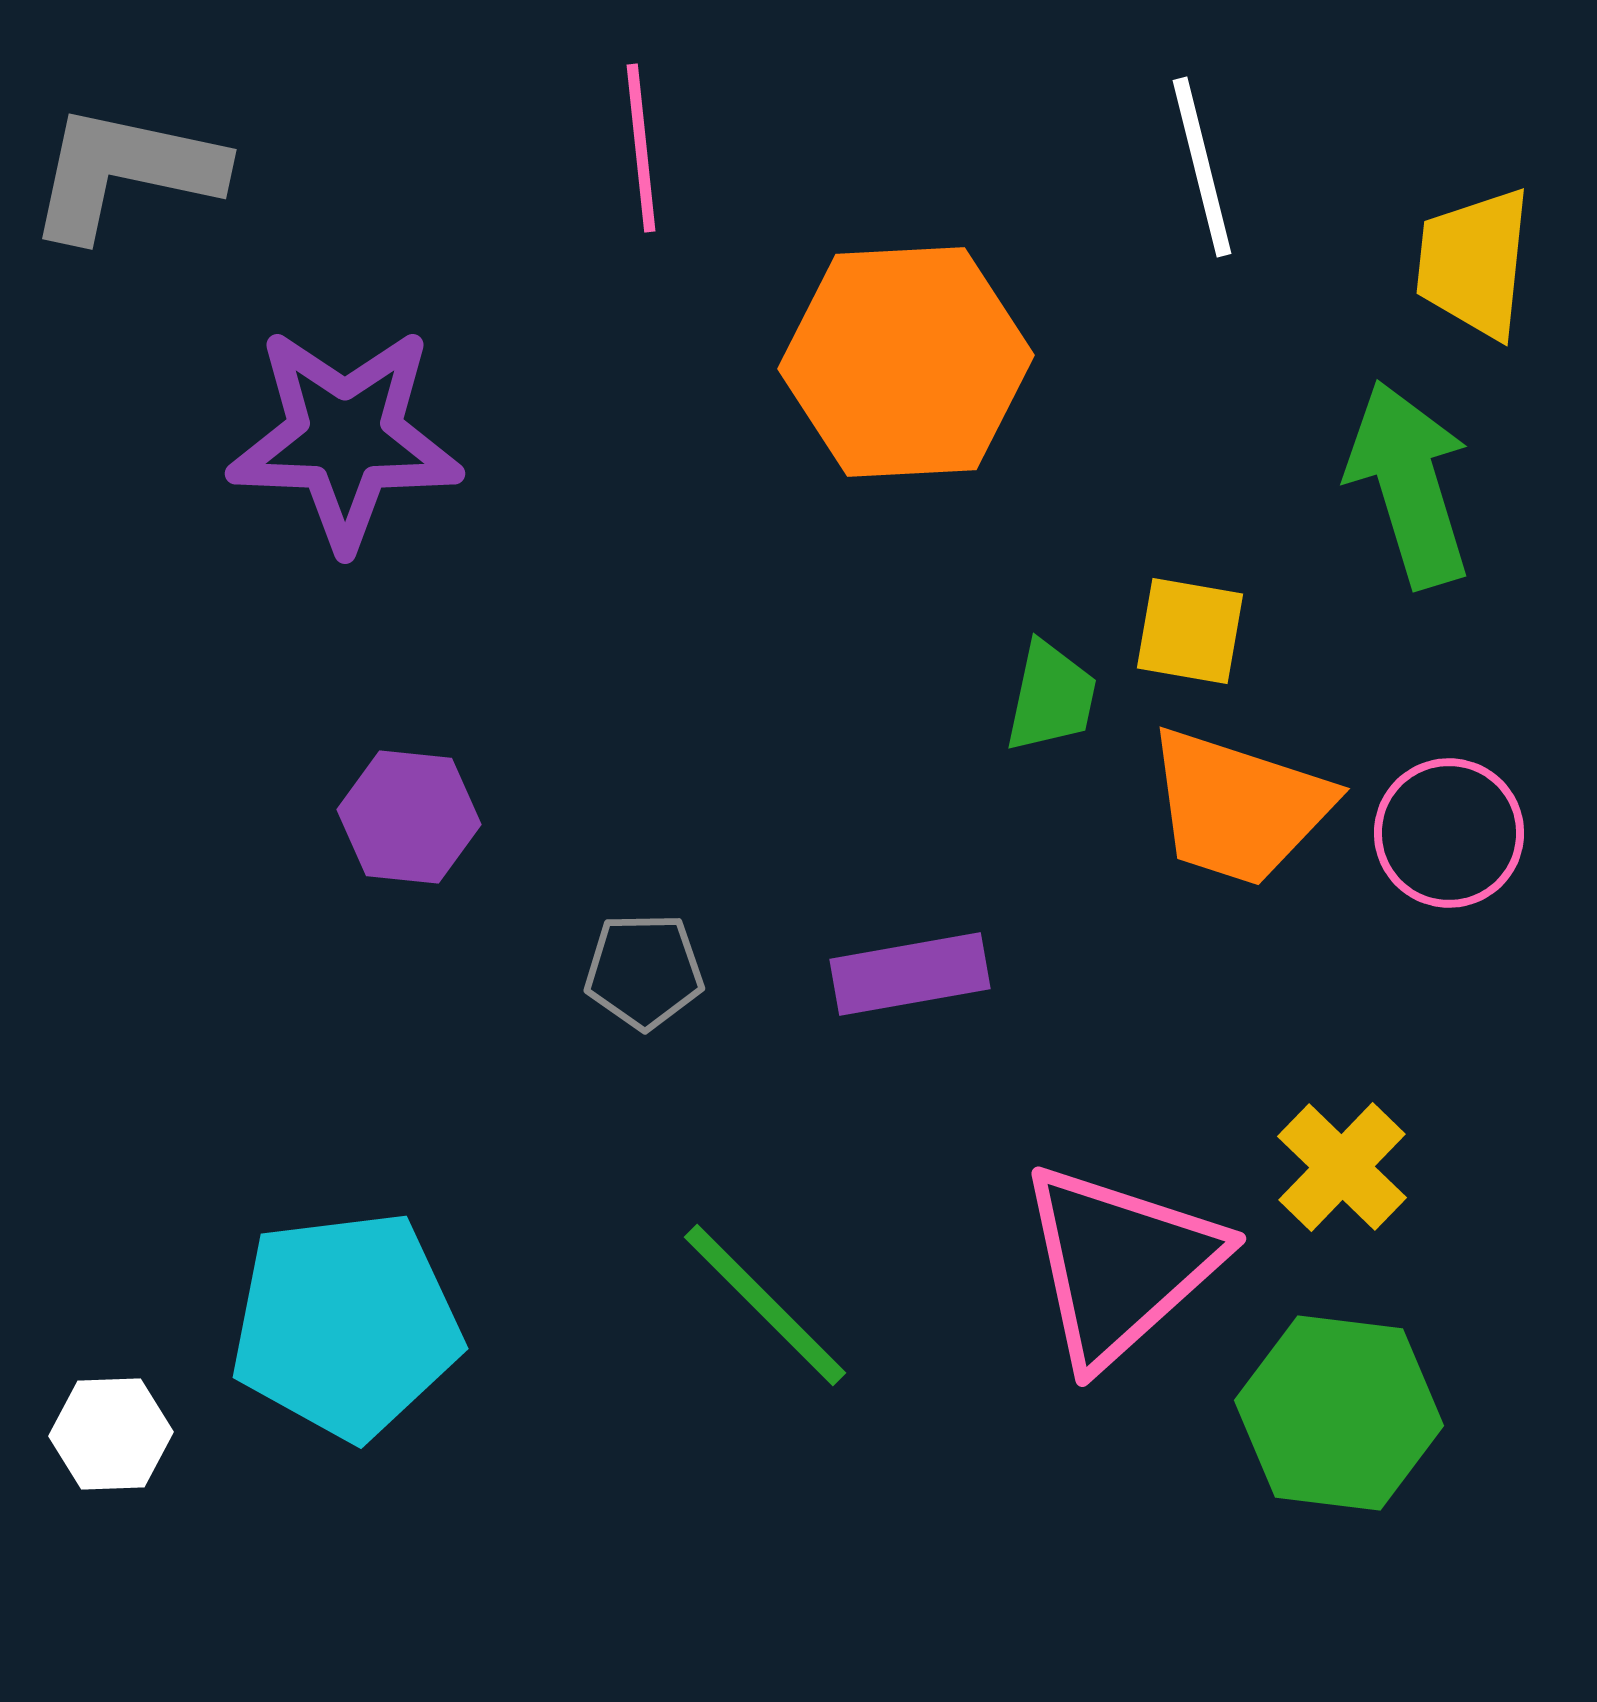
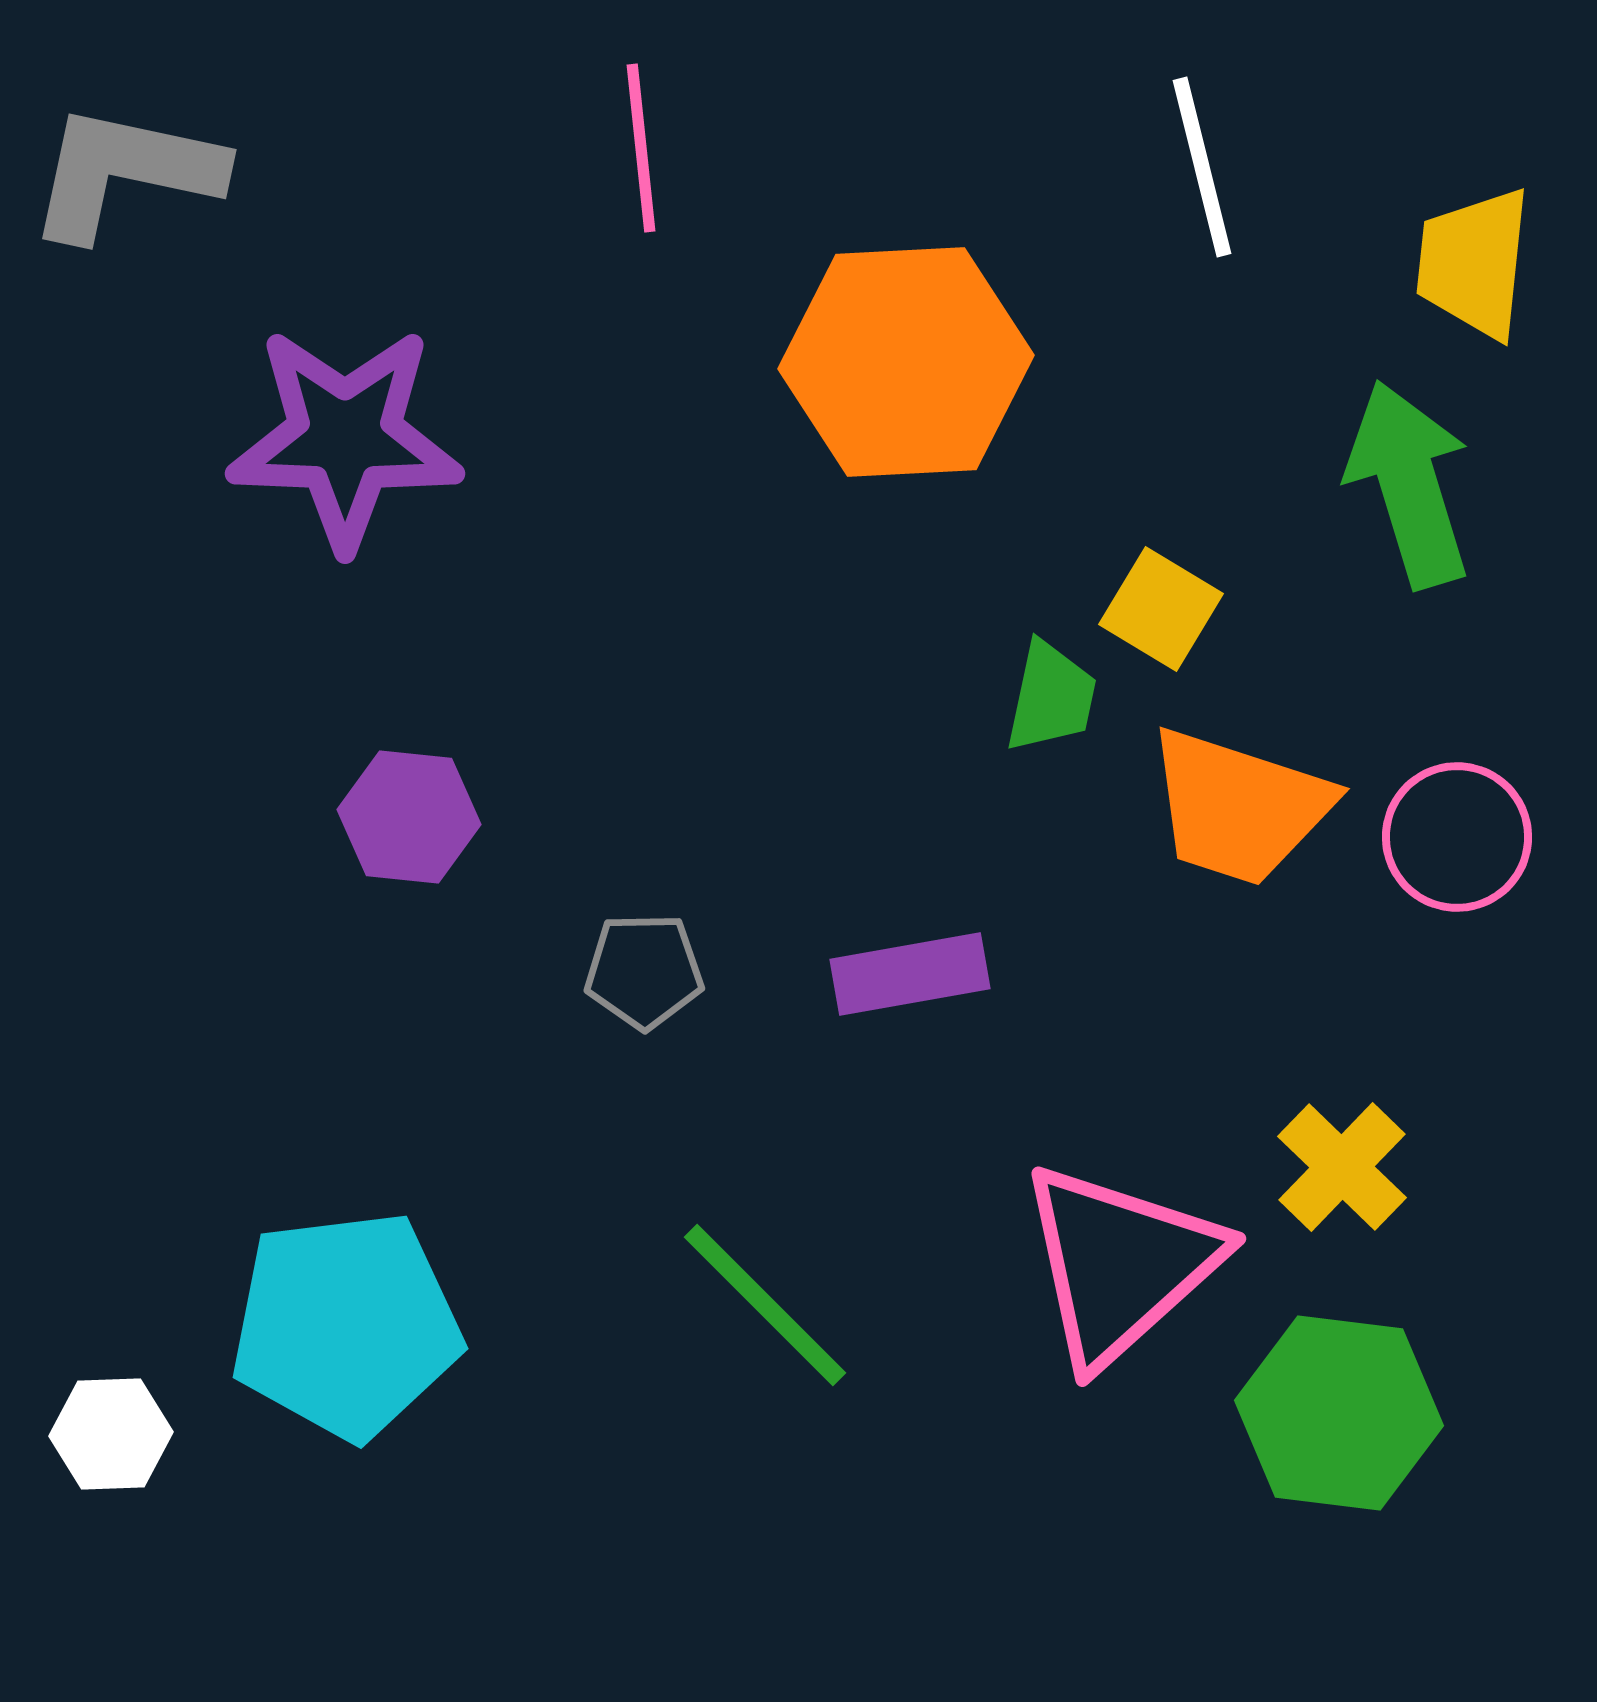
yellow square: moved 29 px left, 22 px up; rotated 21 degrees clockwise
pink circle: moved 8 px right, 4 px down
